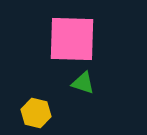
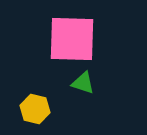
yellow hexagon: moved 1 px left, 4 px up
